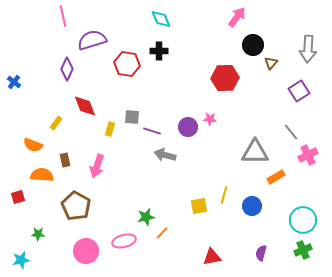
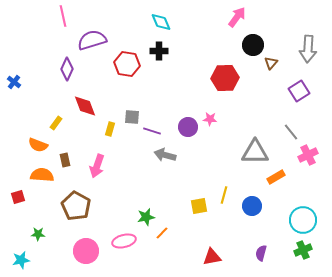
cyan diamond at (161, 19): moved 3 px down
orange semicircle at (33, 145): moved 5 px right
